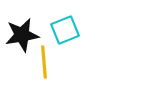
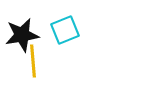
yellow line: moved 11 px left, 1 px up
